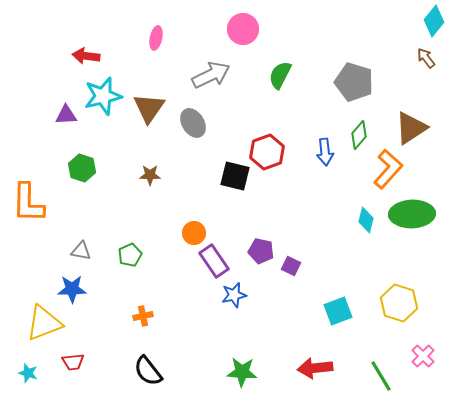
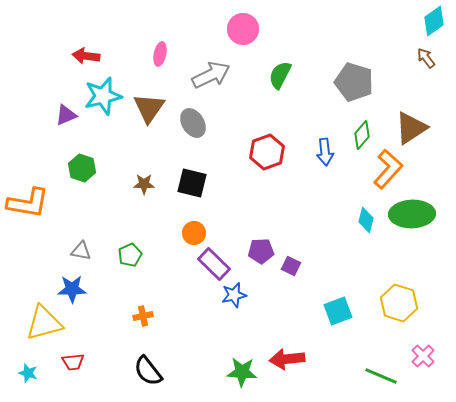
cyan diamond at (434, 21): rotated 16 degrees clockwise
pink ellipse at (156, 38): moved 4 px right, 16 px down
purple triangle at (66, 115): rotated 20 degrees counterclockwise
green diamond at (359, 135): moved 3 px right
brown star at (150, 175): moved 6 px left, 9 px down
black square at (235, 176): moved 43 px left, 7 px down
orange L-shape at (28, 203): rotated 81 degrees counterclockwise
purple pentagon at (261, 251): rotated 15 degrees counterclockwise
purple rectangle at (214, 261): moved 3 px down; rotated 12 degrees counterclockwise
yellow triangle at (44, 323): rotated 6 degrees clockwise
red arrow at (315, 368): moved 28 px left, 9 px up
green line at (381, 376): rotated 36 degrees counterclockwise
